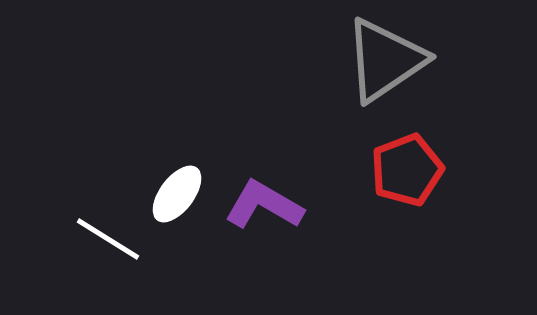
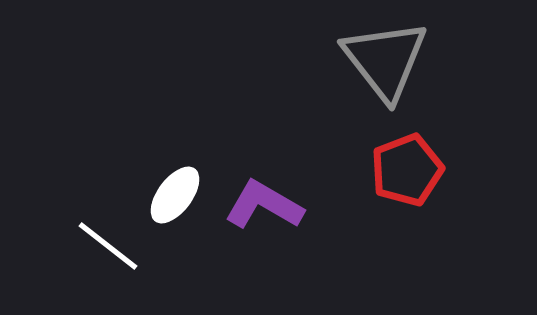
gray triangle: rotated 34 degrees counterclockwise
white ellipse: moved 2 px left, 1 px down
white line: moved 7 px down; rotated 6 degrees clockwise
